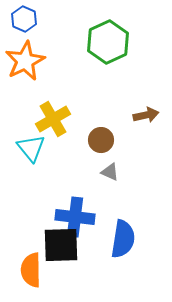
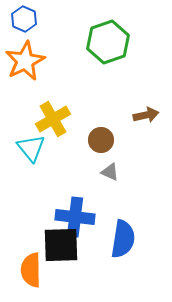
green hexagon: rotated 6 degrees clockwise
